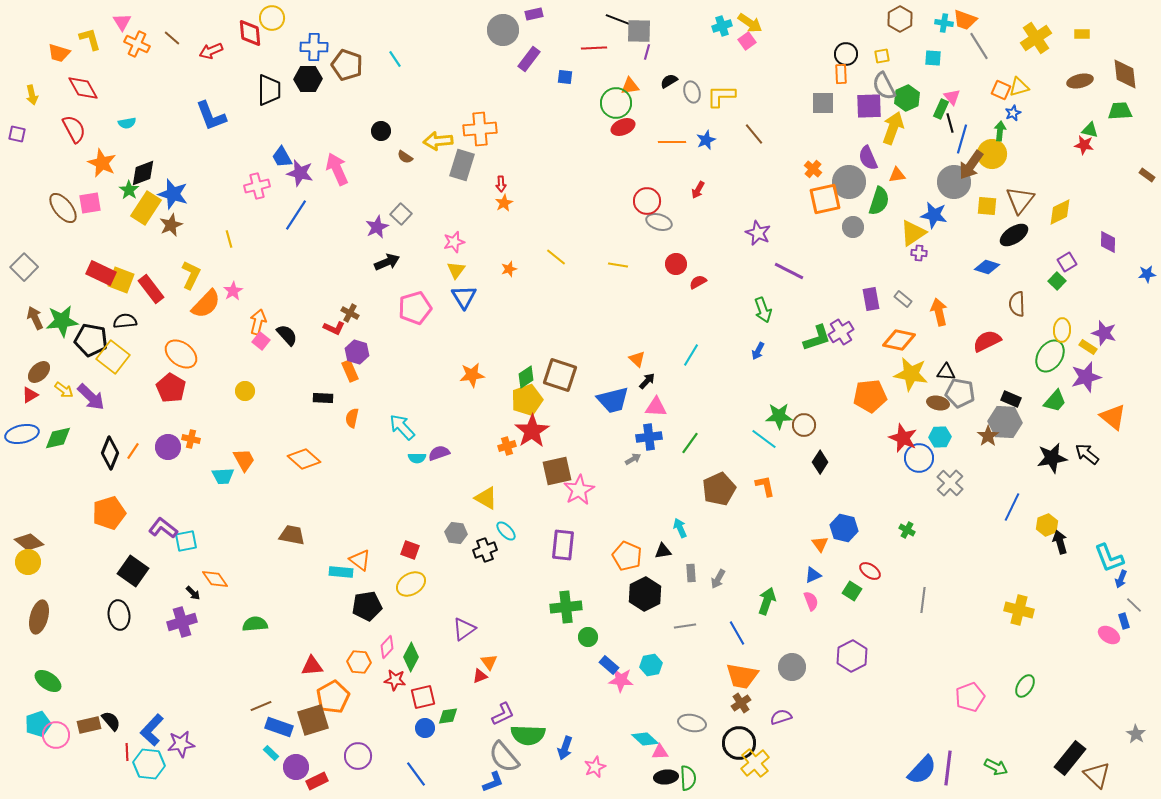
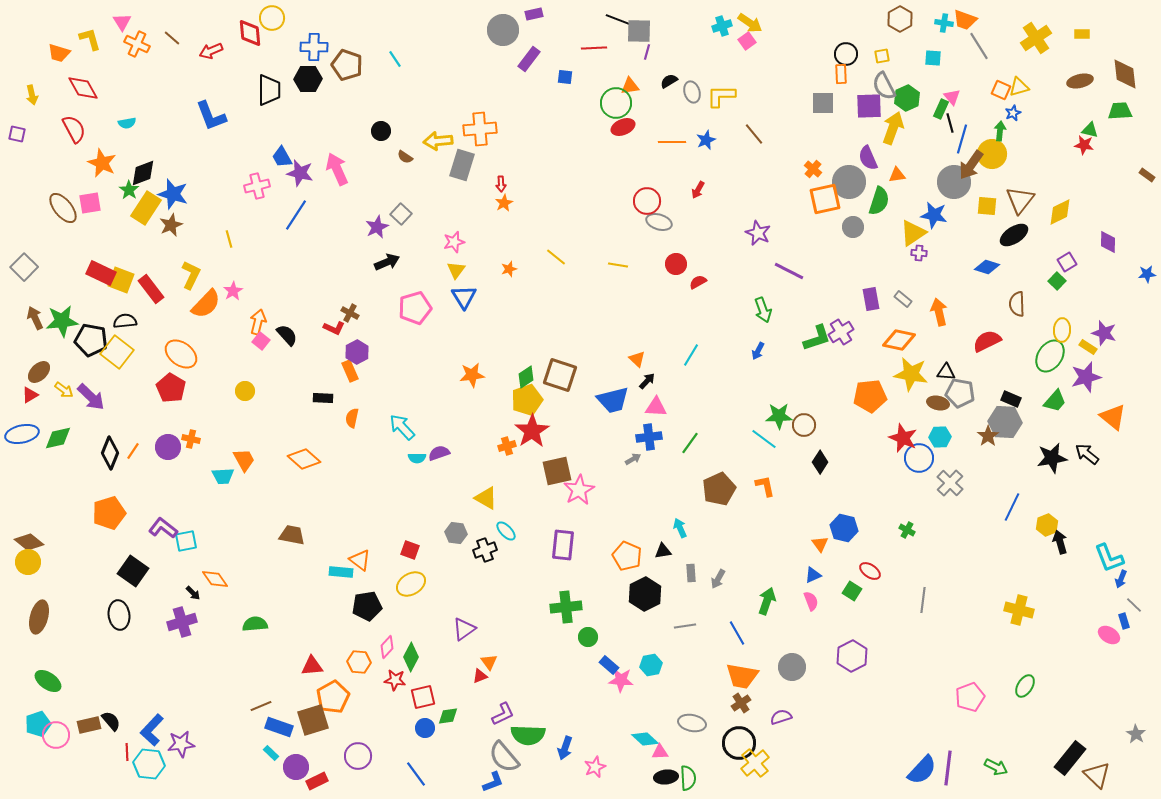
purple hexagon at (357, 352): rotated 15 degrees clockwise
yellow square at (113, 357): moved 4 px right, 5 px up
